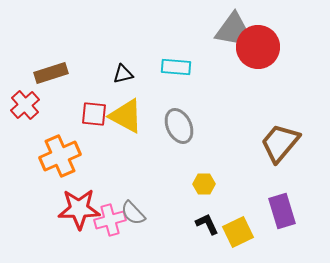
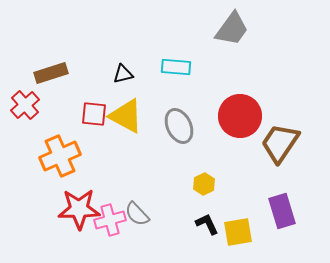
red circle: moved 18 px left, 69 px down
brown trapezoid: rotated 6 degrees counterclockwise
yellow hexagon: rotated 25 degrees counterclockwise
gray semicircle: moved 4 px right, 1 px down
yellow square: rotated 16 degrees clockwise
